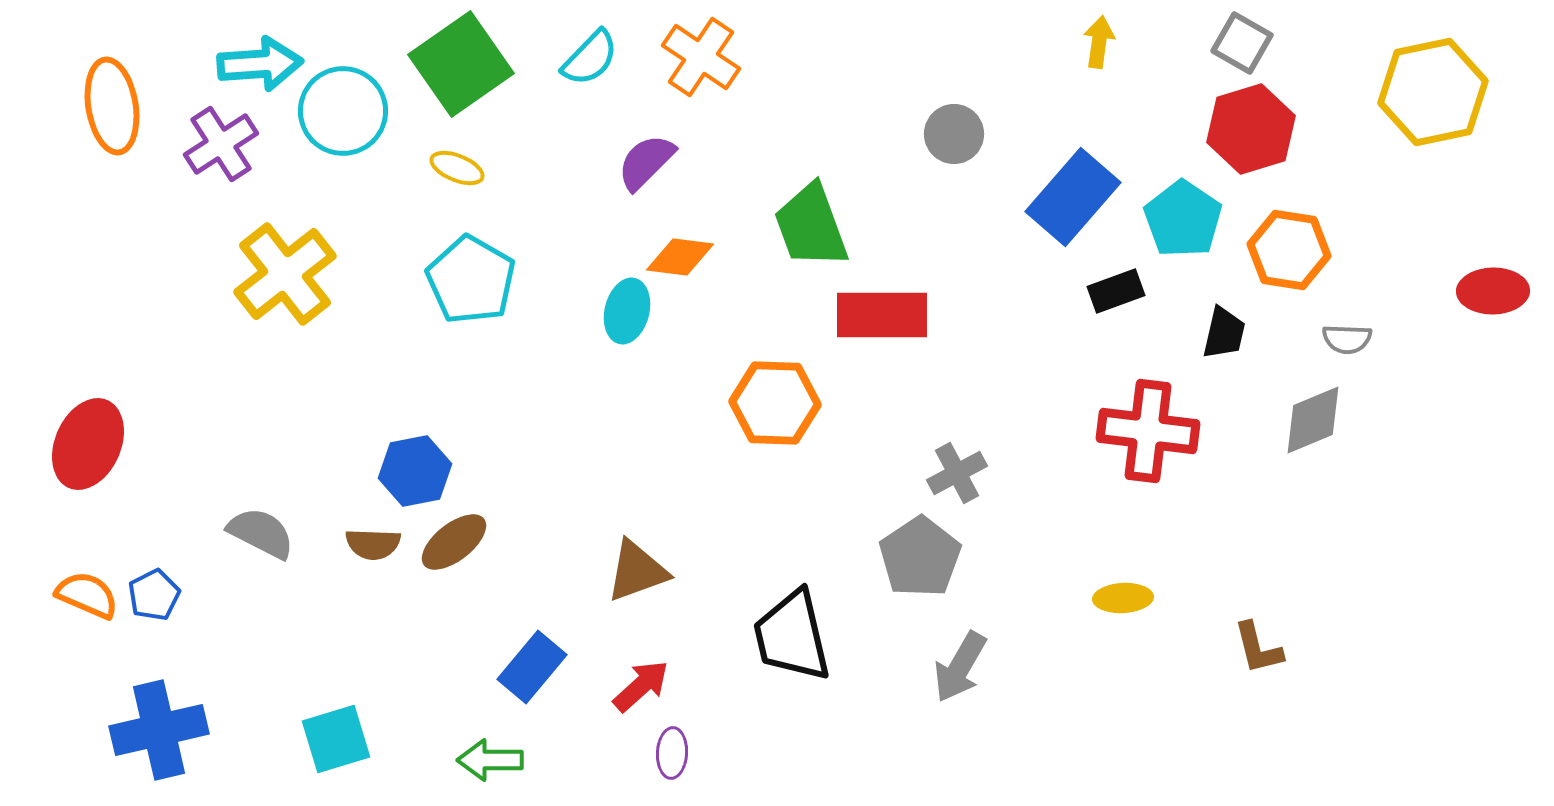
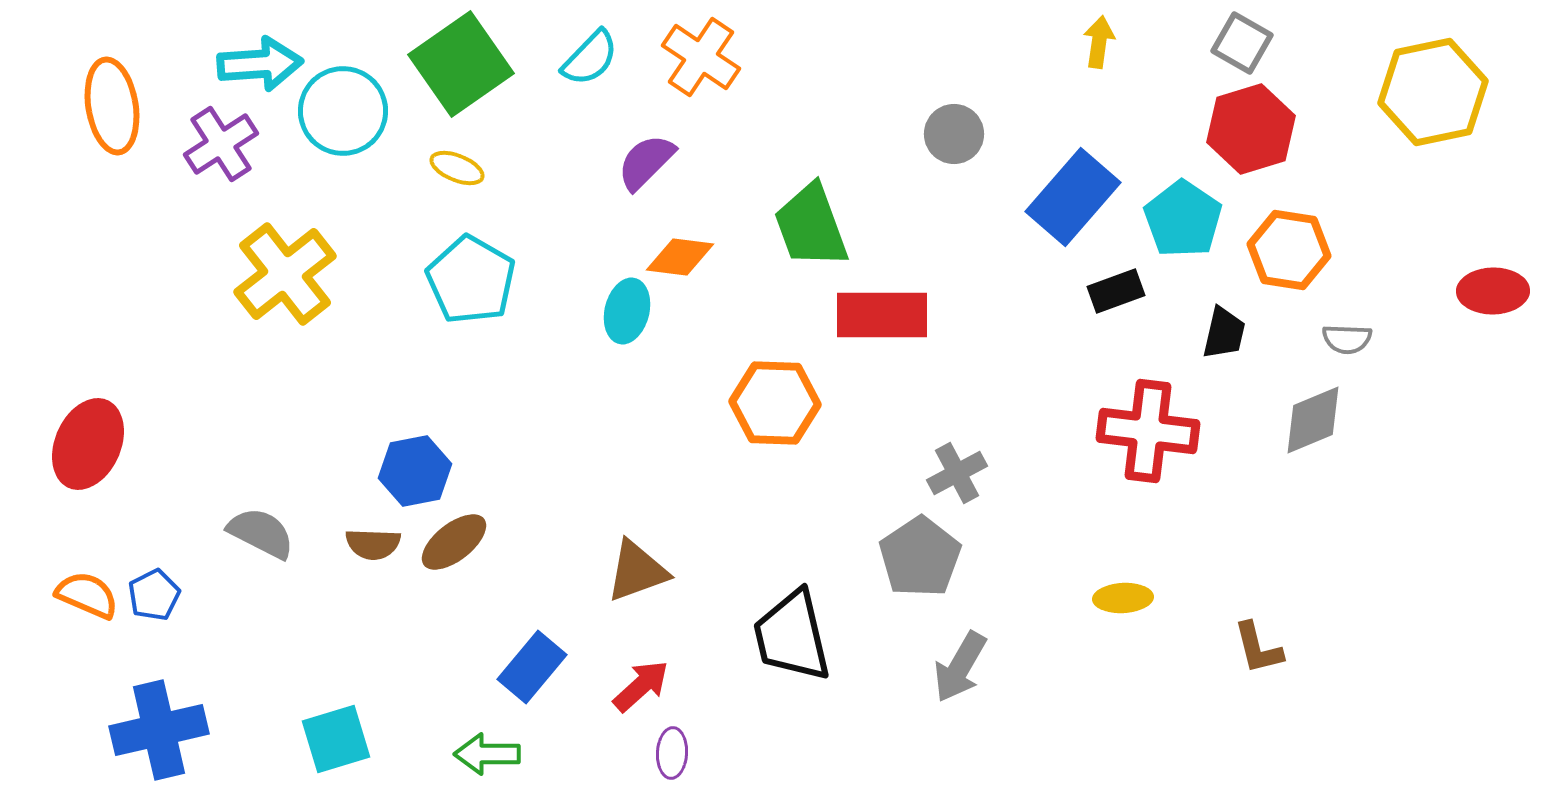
green arrow at (490, 760): moved 3 px left, 6 px up
